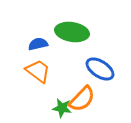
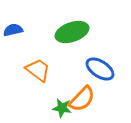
green ellipse: rotated 28 degrees counterclockwise
blue semicircle: moved 25 px left, 14 px up
orange trapezoid: moved 1 px up
